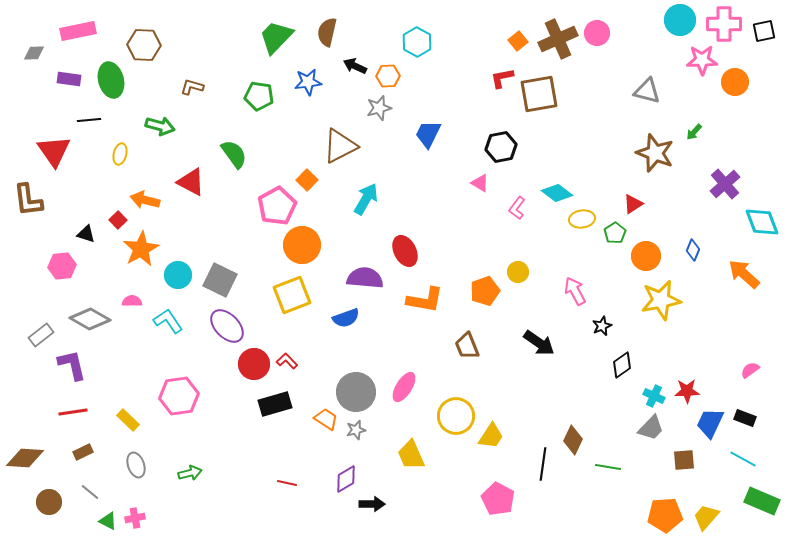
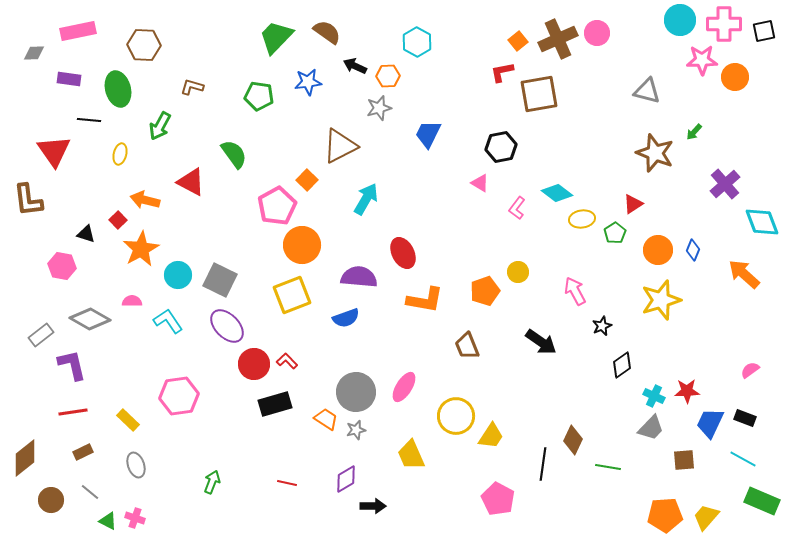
brown semicircle at (327, 32): rotated 112 degrees clockwise
red L-shape at (502, 78): moved 6 px up
green ellipse at (111, 80): moved 7 px right, 9 px down
orange circle at (735, 82): moved 5 px up
black line at (89, 120): rotated 10 degrees clockwise
green arrow at (160, 126): rotated 104 degrees clockwise
red ellipse at (405, 251): moved 2 px left, 2 px down
orange circle at (646, 256): moved 12 px right, 6 px up
pink hexagon at (62, 266): rotated 16 degrees clockwise
purple semicircle at (365, 278): moved 6 px left, 1 px up
yellow star at (661, 300): rotated 6 degrees counterclockwise
black arrow at (539, 343): moved 2 px right, 1 px up
brown diamond at (25, 458): rotated 42 degrees counterclockwise
green arrow at (190, 473): moved 22 px right, 9 px down; rotated 55 degrees counterclockwise
brown circle at (49, 502): moved 2 px right, 2 px up
black arrow at (372, 504): moved 1 px right, 2 px down
pink cross at (135, 518): rotated 30 degrees clockwise
